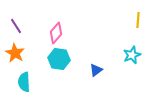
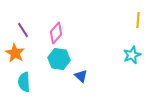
purple line: moved 7 px right, 4 px down
blue triangle: moved 15 px left, 6 px down; rotated 40 degrees counterclockwise
